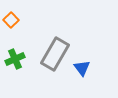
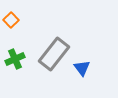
gray rectangle: moved 1 px left; rotated 8 degrees clockwise
